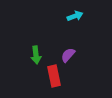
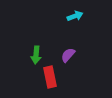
green arrow: rotated 12 degrees clockwise
red rectangle: moved 4 px left, 1 px down
